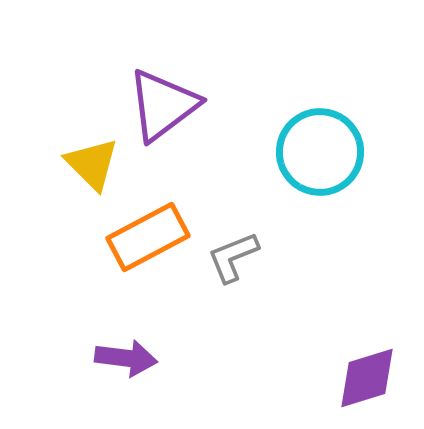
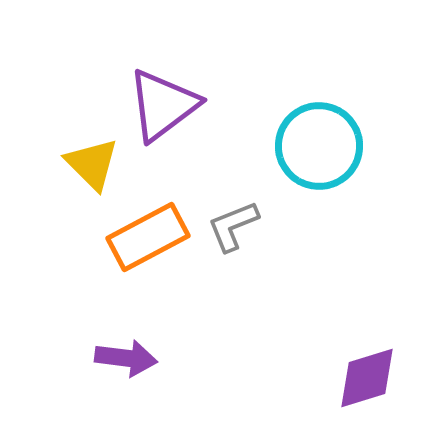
cyan circle: moved 1 px left, 6 px up
gray L-shape: moved 31 px up
